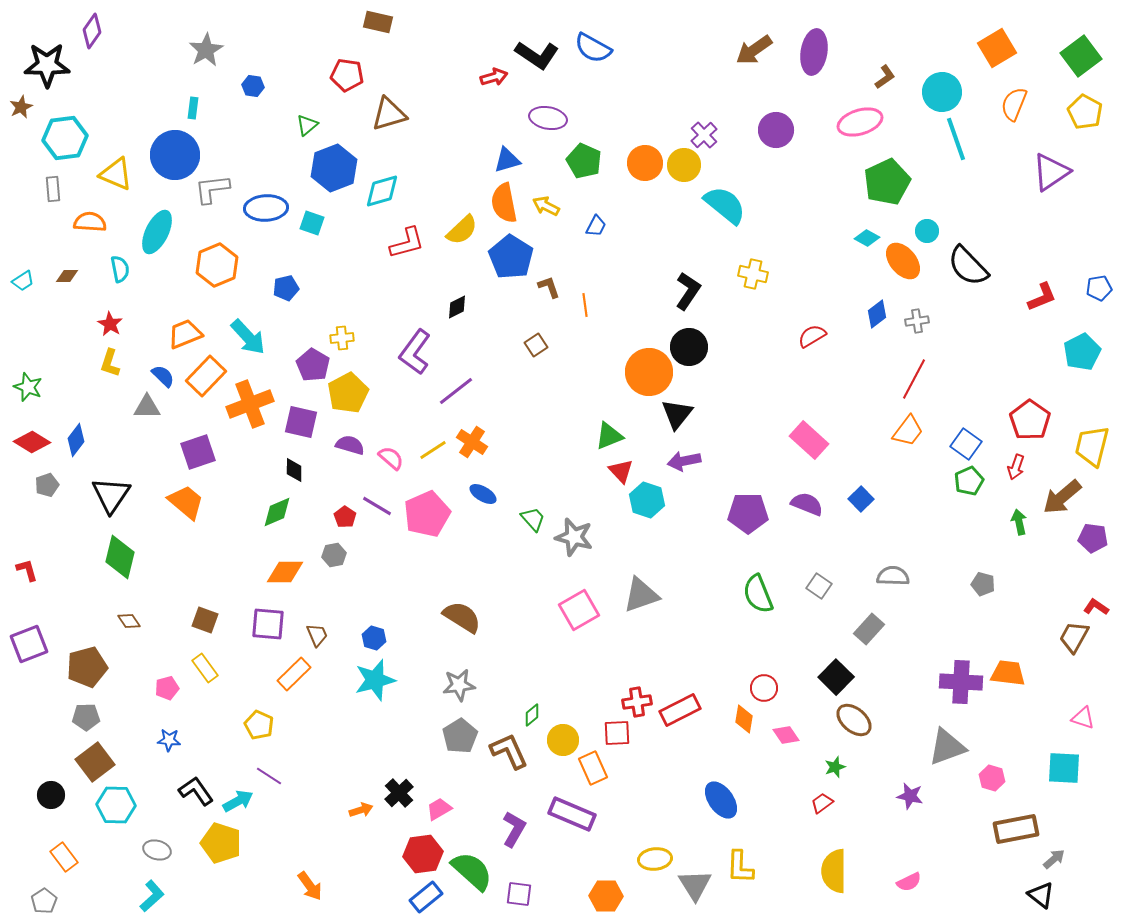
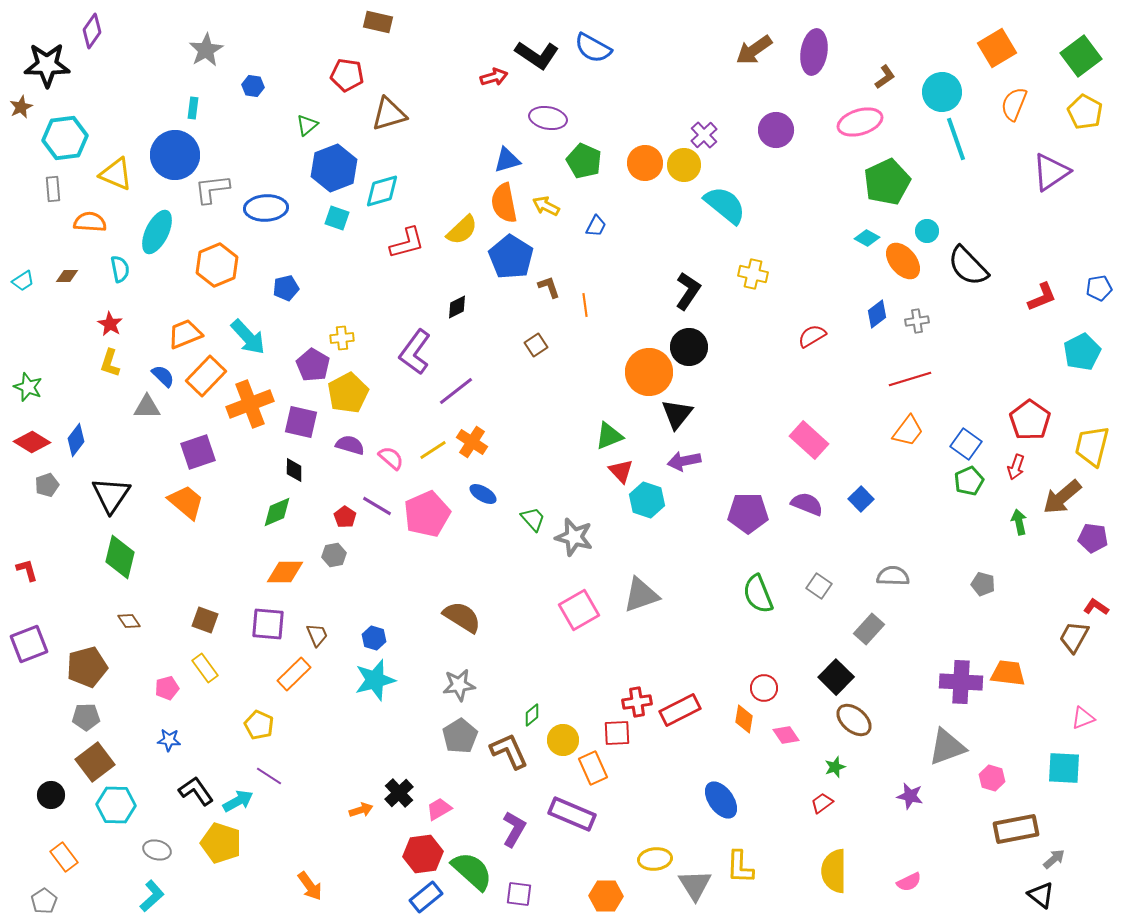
cyan square at (312, 223): moved 25 px right, 5 px up
red line at (914, 379): moved 4 px left; rotated 45 degrees clockwise
pink triangle at (1083, 718): rotated 40 degrees counterclockwise
